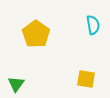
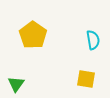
cyan semicircle: moved 15 px down
yellow pentagon: moved 3 px left, 1 px down
